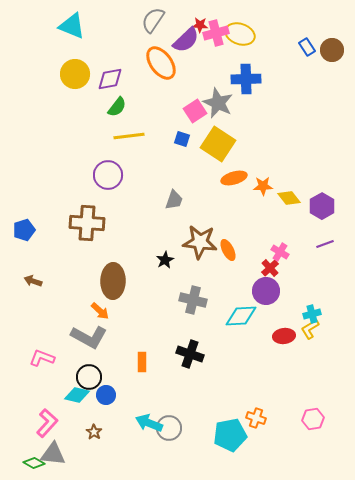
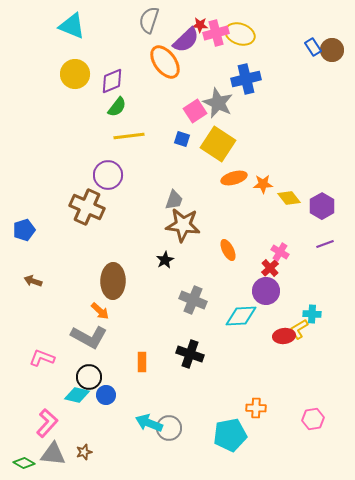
gray semicircle at (153, 20): moved 4 px left; rotated 16 degrees counterclockwise
blue rectangle at (307, 47): moved 6 px right
orange ellipse at (161, 63): moved 4 px right, 1 px up
purple diamond at (110, 79): moved 2 px right, 2 px down; rotated 12 degrees counterclockwise
blue cross at (246, 79): rotated 12 degrees counterclockwise
orange star at (263, 186): moved 2 px up
brown cross at (87, 223): moved 16 px up; rotated 20 degrees clockwise
brown star at (200, 242): moved 17 px left, 17 px up
gray cross at (193, 300): rotated 8 degrees clockwise
cyan cross at (312, 314): rotated 18 degrees clockwise
yellow L-shape at (310, 329): moved 11 px left
orange cross at (256, 418): moved 10 px up; rotated 18 degrees counterclockwise
brown star at (94, 432): moved 10 px left, 20 px down; rotated 21 degrees clockwise
green diamond at (34, 463): moved 10 px left
